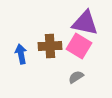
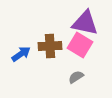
pink square: moved 1 px right, 1 px up
blue arrow: rotated 66 degrees clockwise
